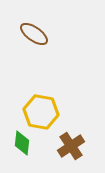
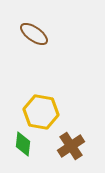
green diamond: moved 1 px right, 1 px down
